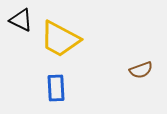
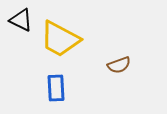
brown semicircle: moved 22 px left, 5 px up
